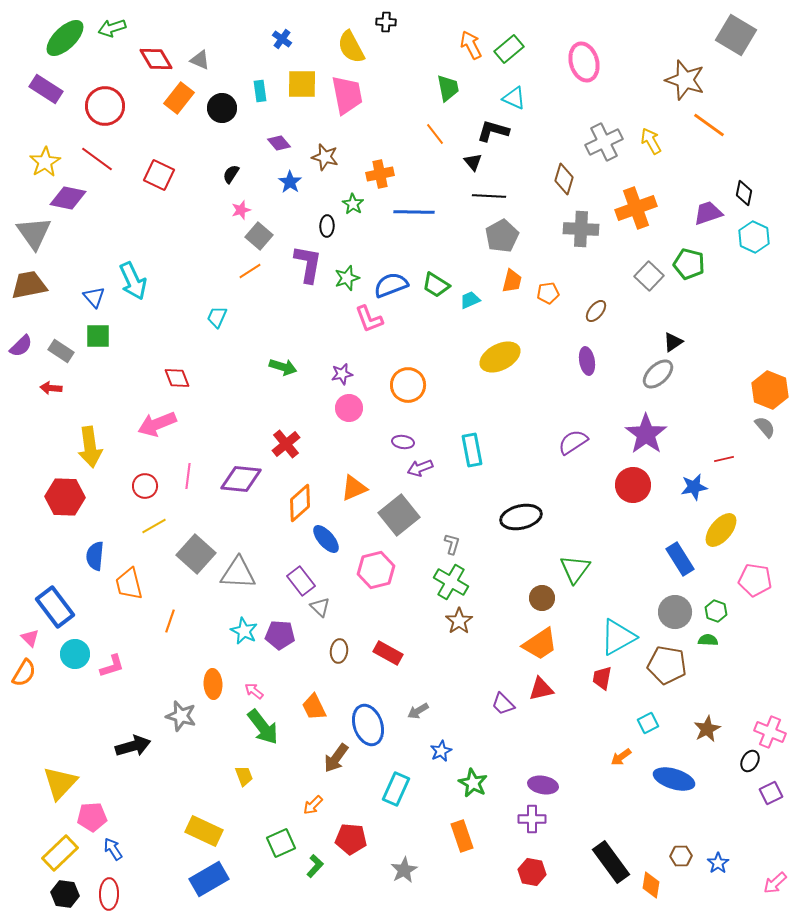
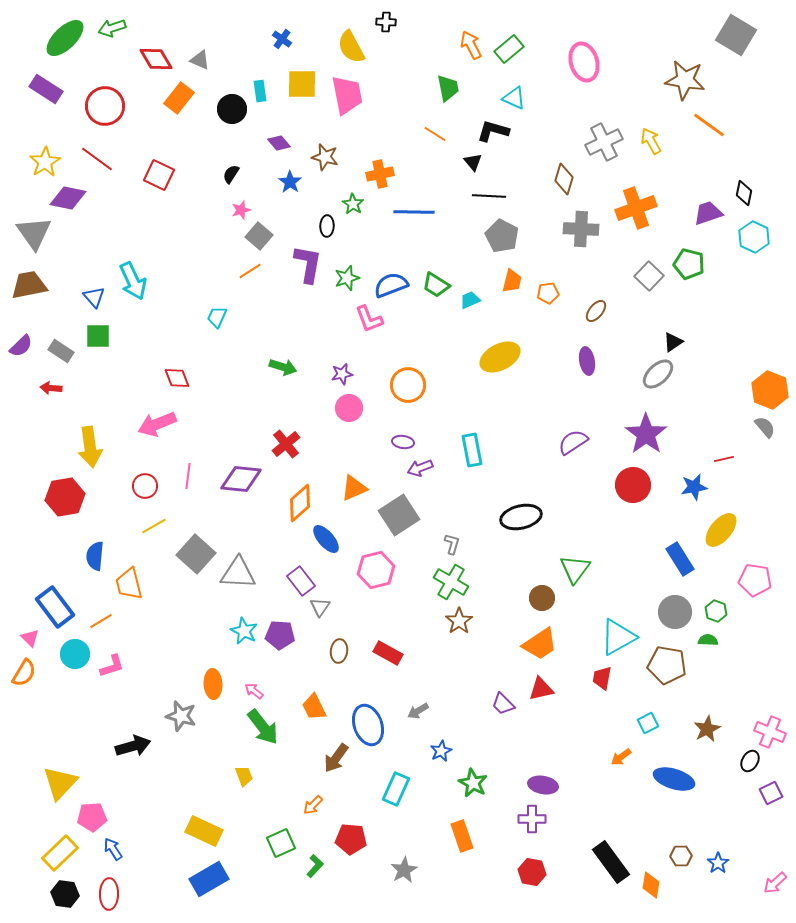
brown star at (685, 80): rotated 9 degrees counterclockwise
black circle at (222, 108): moved 10 px right, 1 px down
orange line at (435, 134): rotated 20 degrees counterclockwise
gray pentagon at (502, 236): rotated 16 degrees counterclockwise
red hexagon at (65, 497): rotated 12 degrees counterclockwise
gray square at (399, 515): rotated 6 degrees clockwise
gray triangle at (320, 607): rotated 20 degrees clockwise
orange line at (170, 621): moved 69 px left; rotated 40 degrees clockwise
